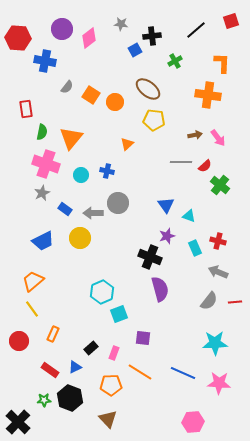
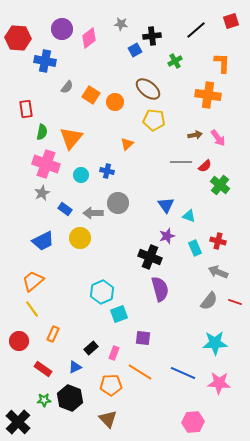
red line at (235, 302): rotated 24 degrees clockwise
red rectangle at (50, 370): moved 7 px left, 1 px up
